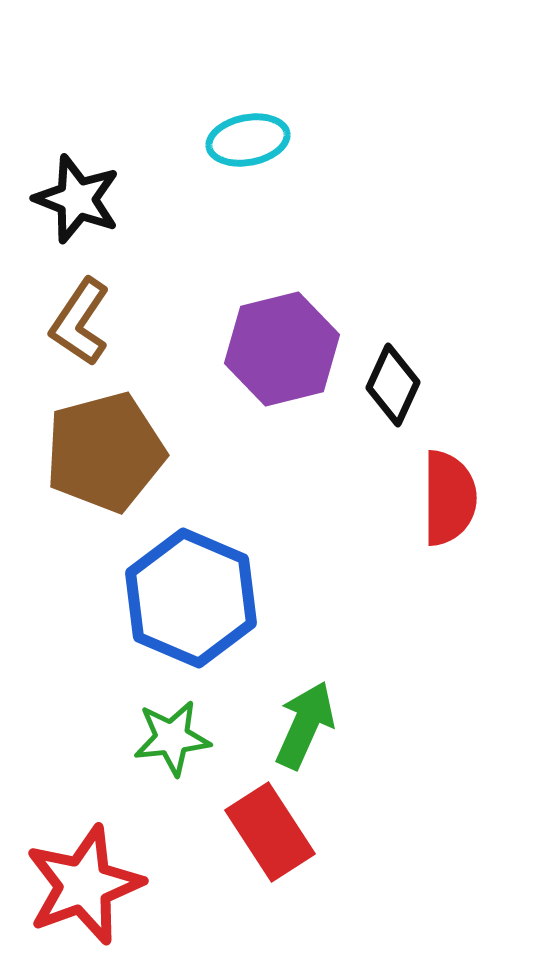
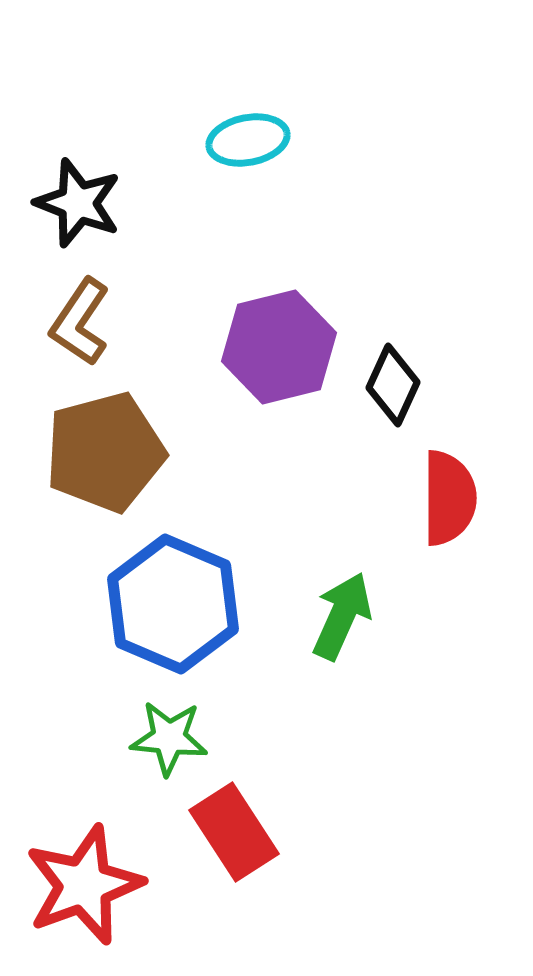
black star: moved 1 px right, 4 px down
purple hexagon: moved 3 px left, 2 px up
blue hexagon: moved 18 px left, 6 px down
green arrow: moved 37 px right, 109 px up
green star: moved 3 px left; rotated 12 degrees clockwise
red rectangle: moved 36 px left
